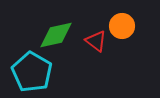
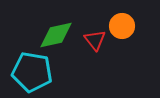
red triangle: moved 1 px left, 1 px up; rotated 15 degrees clockwise
cyan pentagon: rotated 21 degrees counterclockwise
